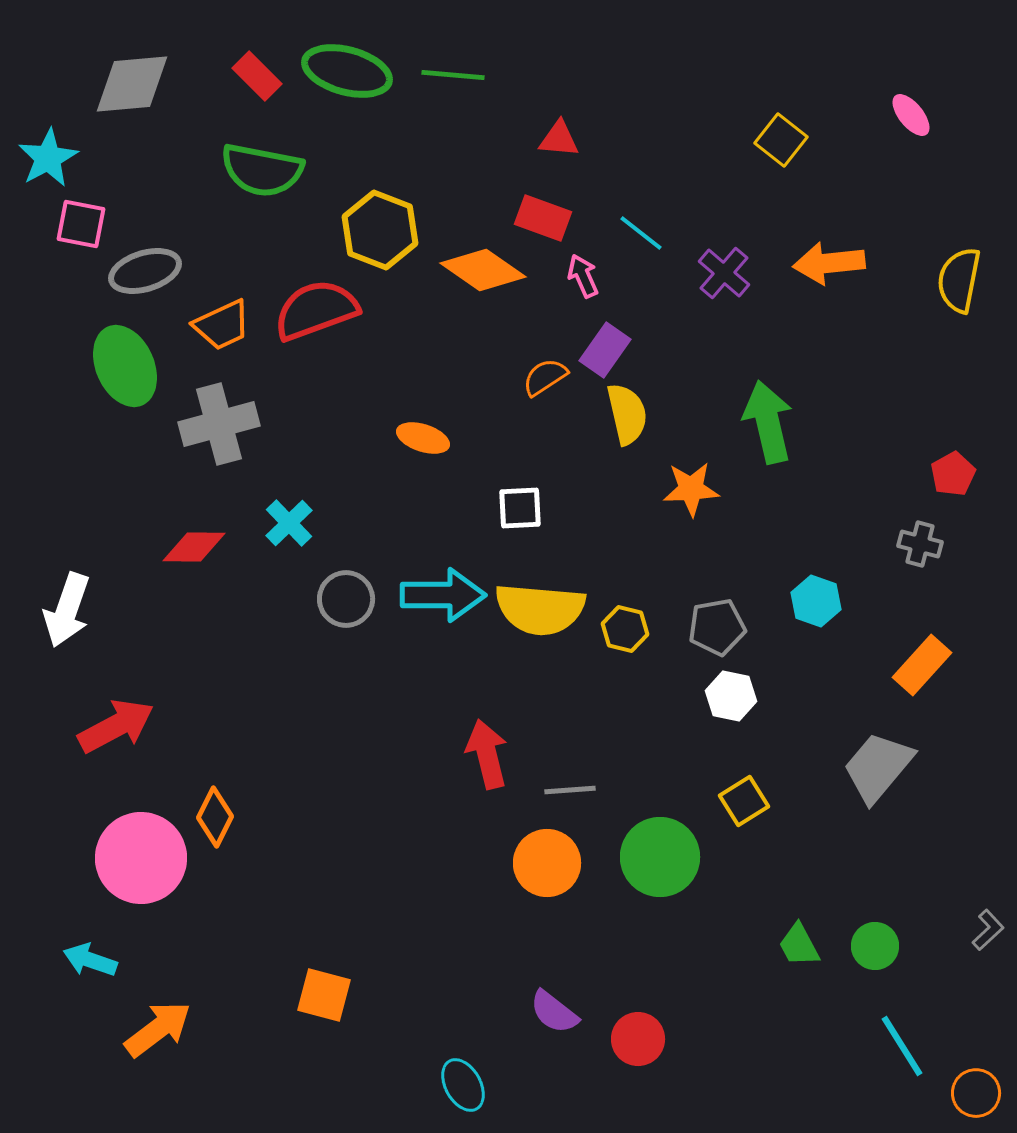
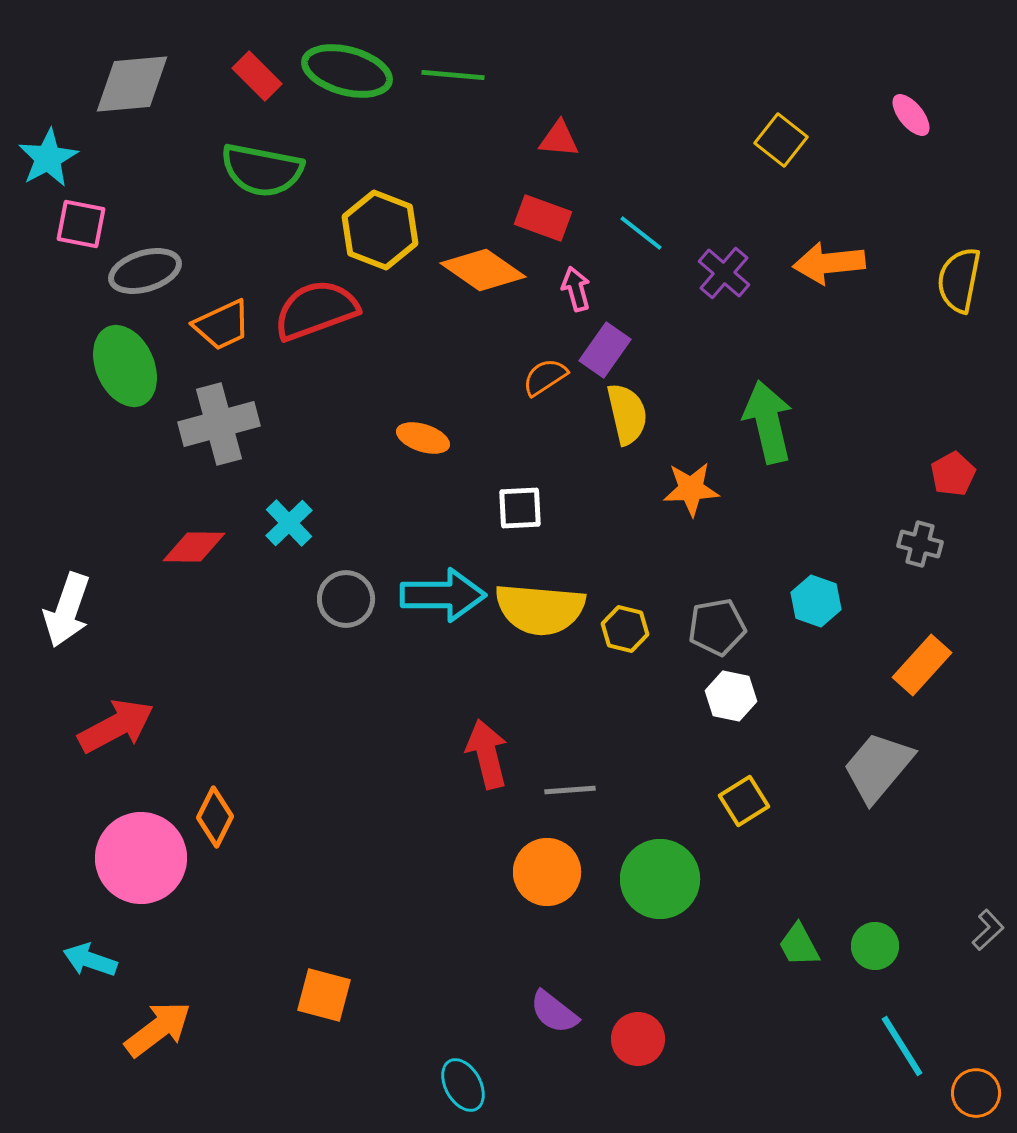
pink arrow at (583, 276): moved 7 px left, 13 px down; rotated 9 degrees clockwise
green circle at (660, 857): moved 22 px down
orange circle at (547, 863): moved 9 px down
